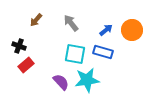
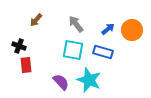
gray arrow: moved 5 px right, 1 px down
blue arrow: moved 2 px right, 1 px up
cyan square: moved 2 px left, 4 px up
red rectangle: rotated 56 degrees counterclockwise
cyan star: moved 2 px right; rotated 30 degrees clockwise
